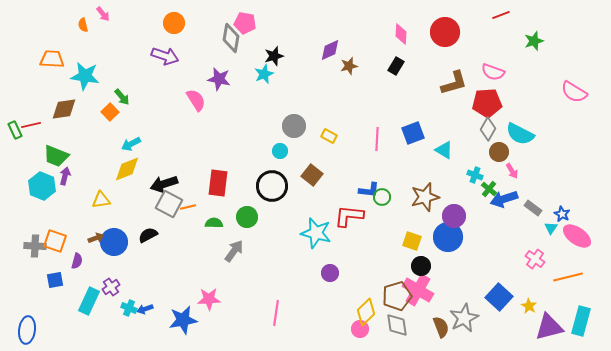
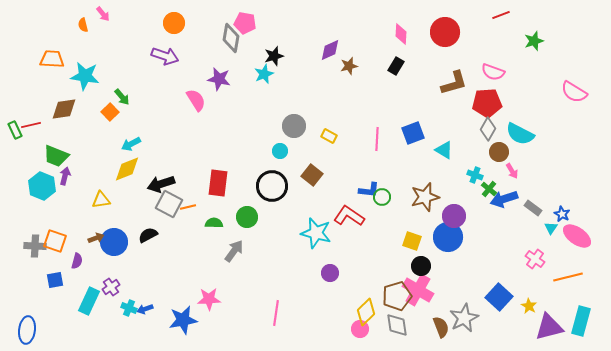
black arrow at (164, 184): moved 3 px left
red L-shape at (349, 216): rotated 28 degrees clockwise
